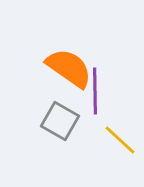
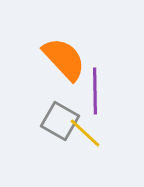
orange semicircle: moved 5 px left, 9 px up; rotated 12 degrees clockwise
yellow line: moved 35 px left, 7 px up
